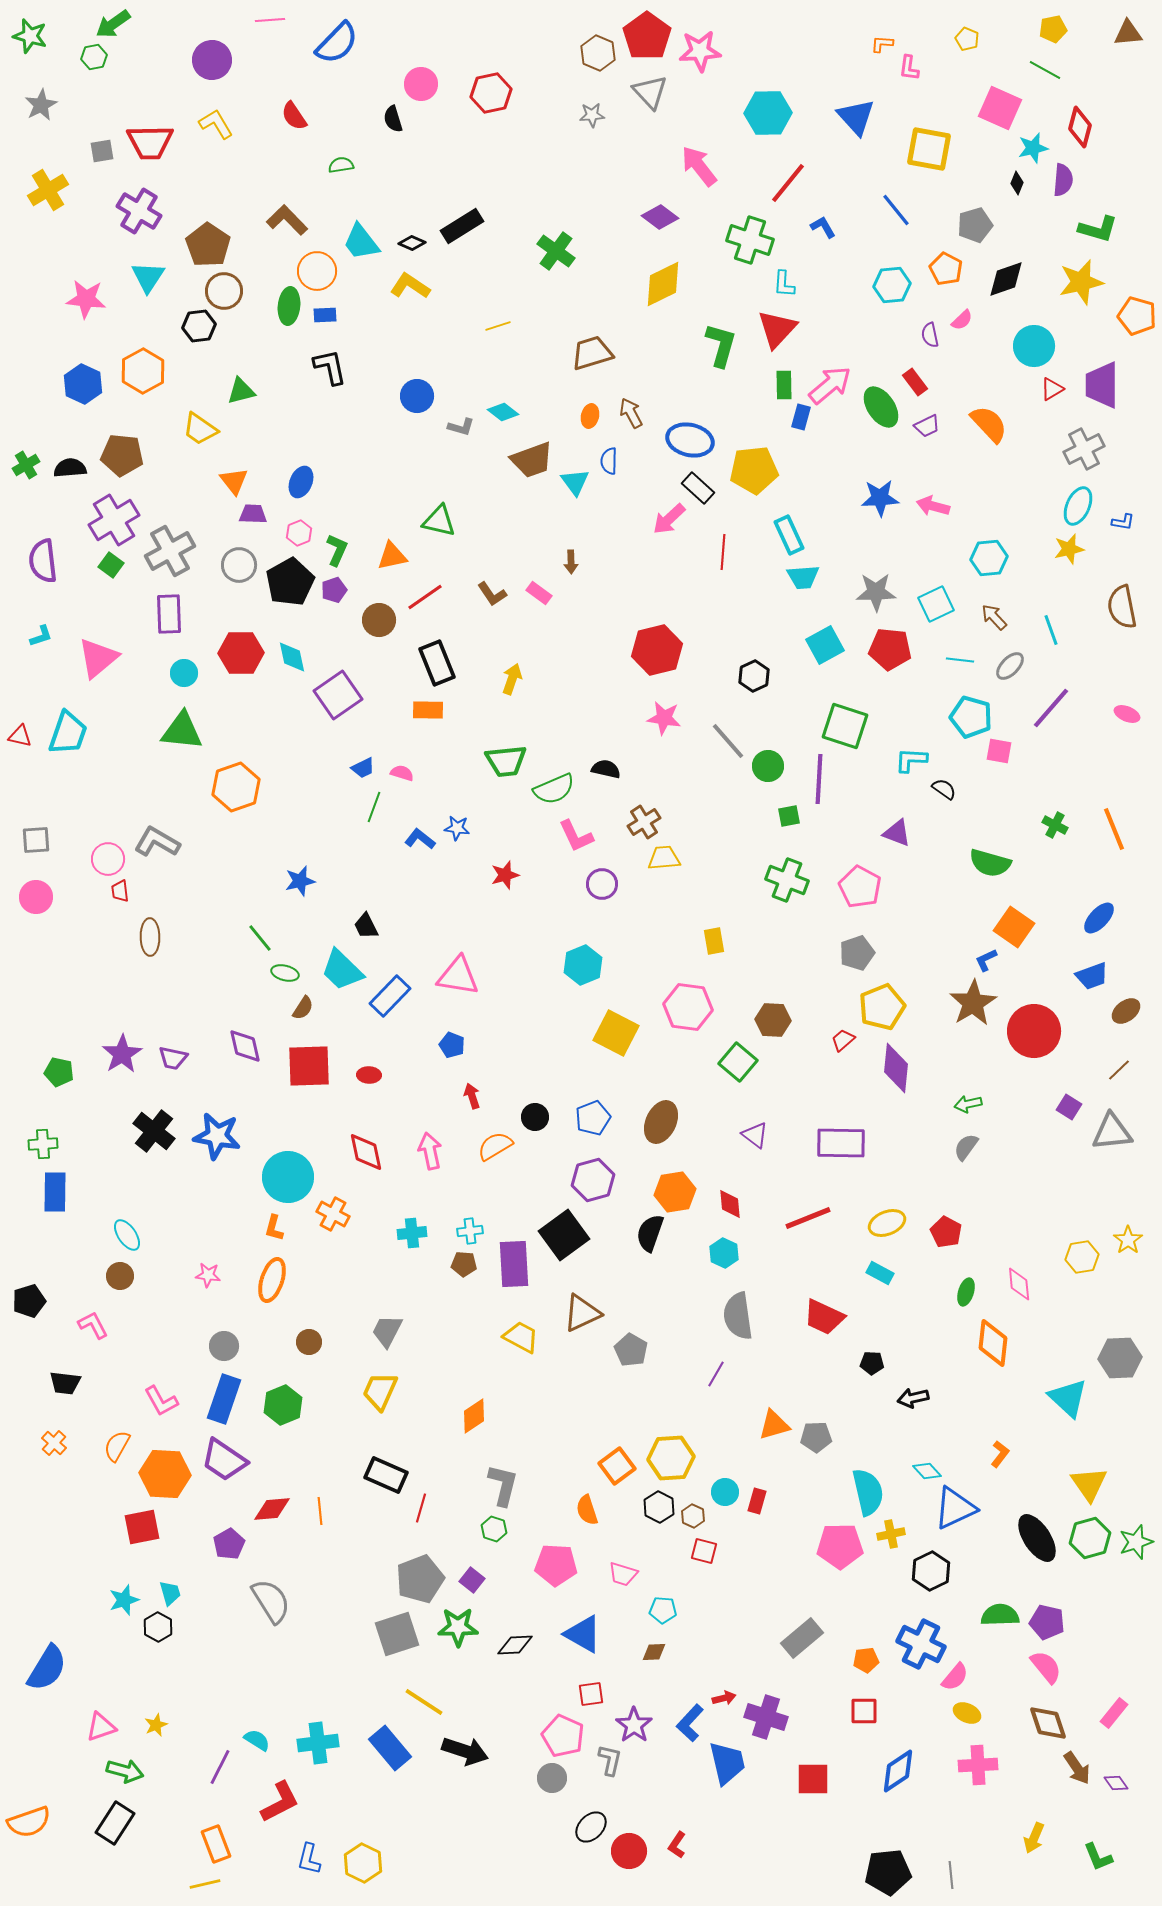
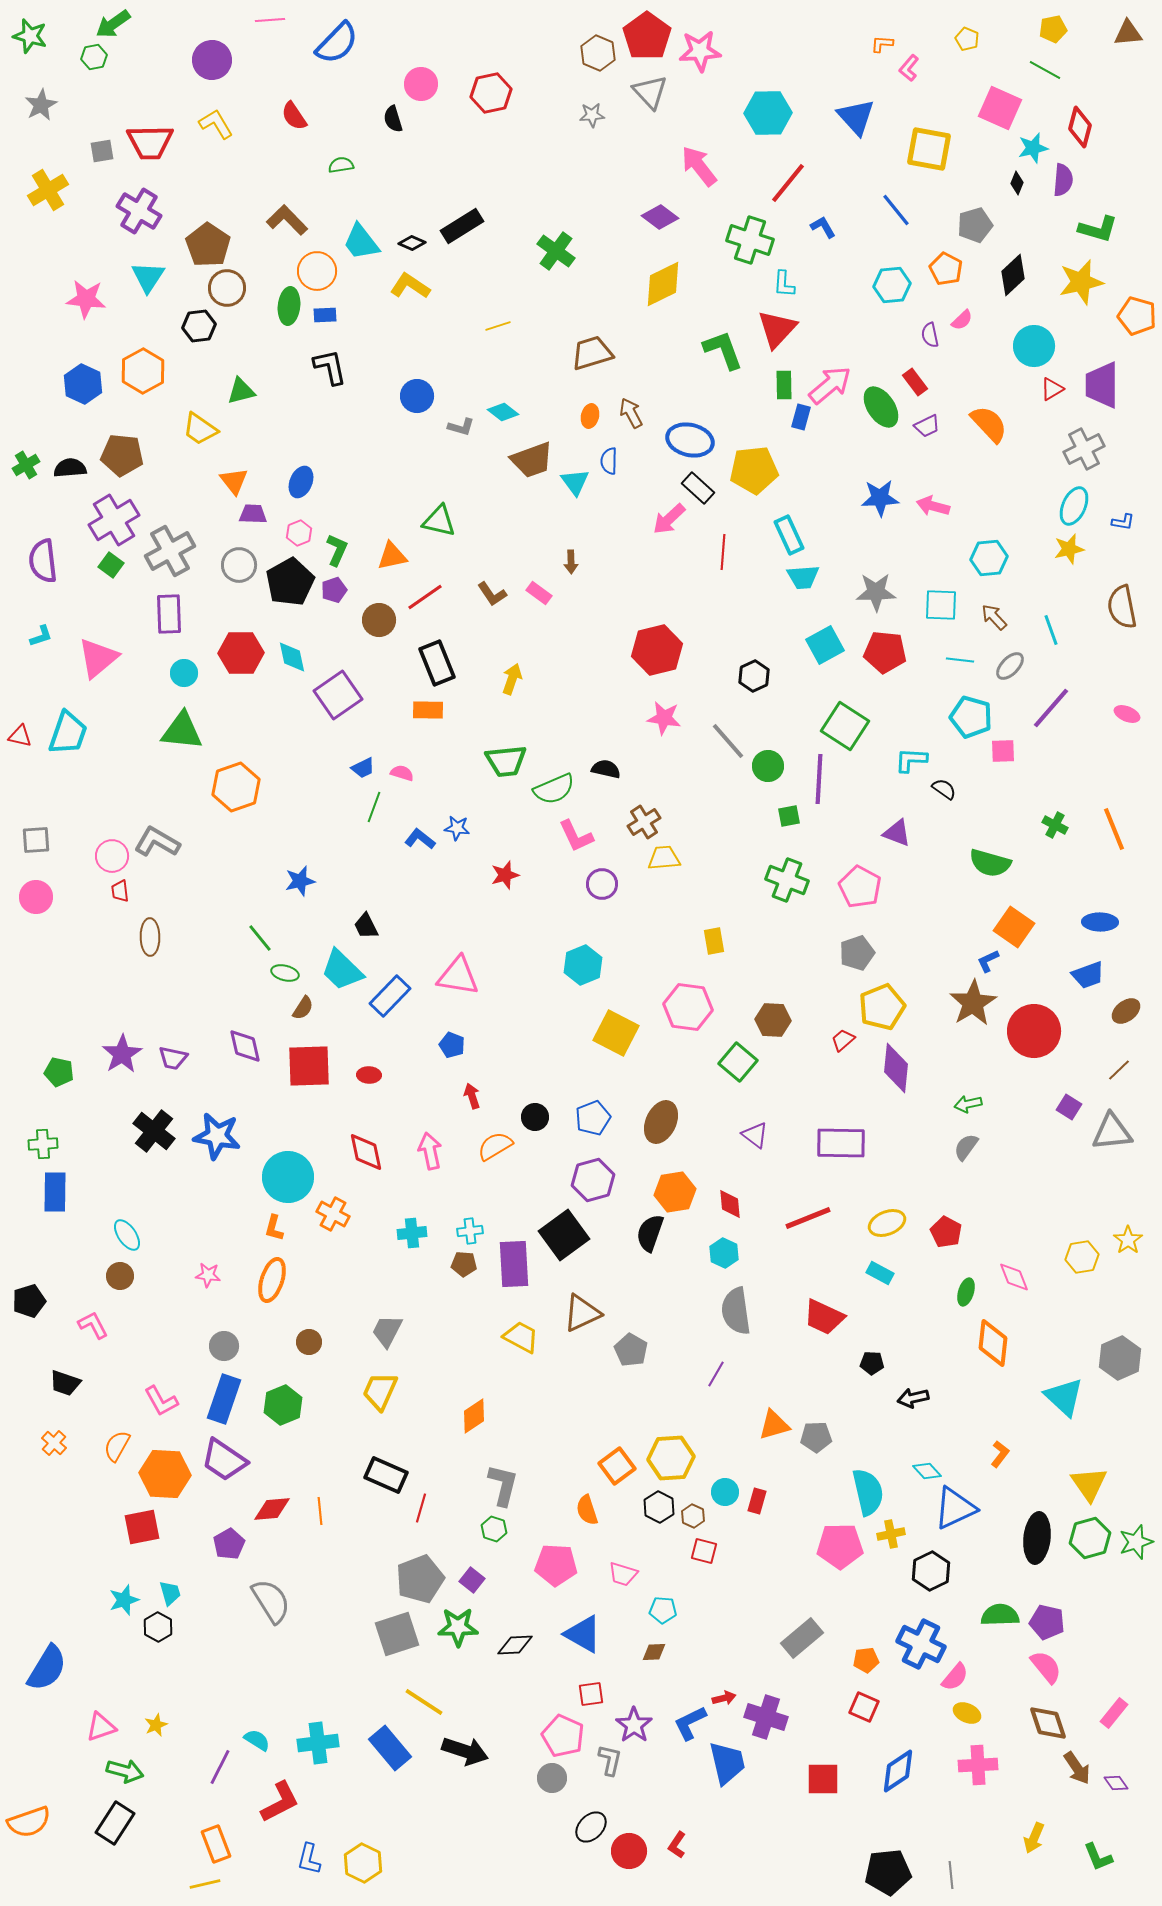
pink L-shape at (909, 68): rotated 32 degrees clockwise
black diamond at (1006, 279): moved 7 px right, 4 px up; rotated 24 degrees counterclockwise
brown circle at (224, 291): moved 3 px right, 3 px up
green L-shape at (721, 345): moved 2 px right, 5 px down; rotated 36 degrees counterclockwise
cyan ellipse at (1078, 506): moved 4 px left
cyan square at (936, 604): moved 5 px right, 1 px down; rotated 27 degrees clockwise
red pentagon at (890, 649): moved 5 px left, 3 px down
green square at (845, 726): rotated 15 degrees clockwise
pink square at (999, 751): moved 4 px right; rotated 12 degrees counterclockwise
pink circle at (108, 859): moved 4 px right, 3 px up
blue ellipse at (1099, 918): moved 1 px right, 4 px down; rotated 48 degrees clockwise
blue L-shape at (986, 960): moved 2 px right, 1 px down
blue trapezoid at (1092, 976): moved 4 px left, 1 px up
pink diamond at (1019, 1284): moved 5 px left, 7 px up; rotated 16 degrees counterclockwise
gray semicircle at (738, 1316): moved 2 px left, 5 px up
gray hexagon at (1120, 1358): rotated 21 degrees counterclockwise
black trapezoid at (65, 1383): rotated 12 degrees clockwise
cyan triangle at (1068, 1398): moved 4 px left, 1 px up
black ellipse at (1037, 1538): rotated 39 degrees clockwise
red square at (864, 1711): moved 4 px up; rotated 24 degrees clockwise
blue L-shape at (690, 1723): rotated 21 degrees clockwise
red square at (813, 1779): moved 10 px right
